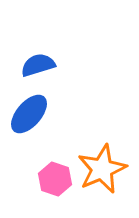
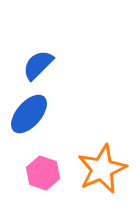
blue semicircle: rotated 28 degrees counterclockwise
pink hexagon: moved 12 px left, 6 px up
